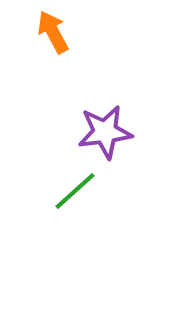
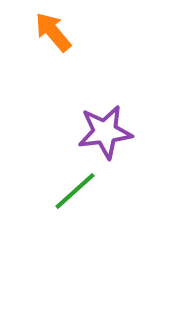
orange arrow: rotated 12 degrees counterclockwise
